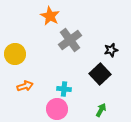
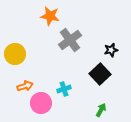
orange star: rotated 18 degrees counterclockwise
cyan cross: rotated 24 degrees counterclockwise
pink circle: moved 16 px left, 6 px up
